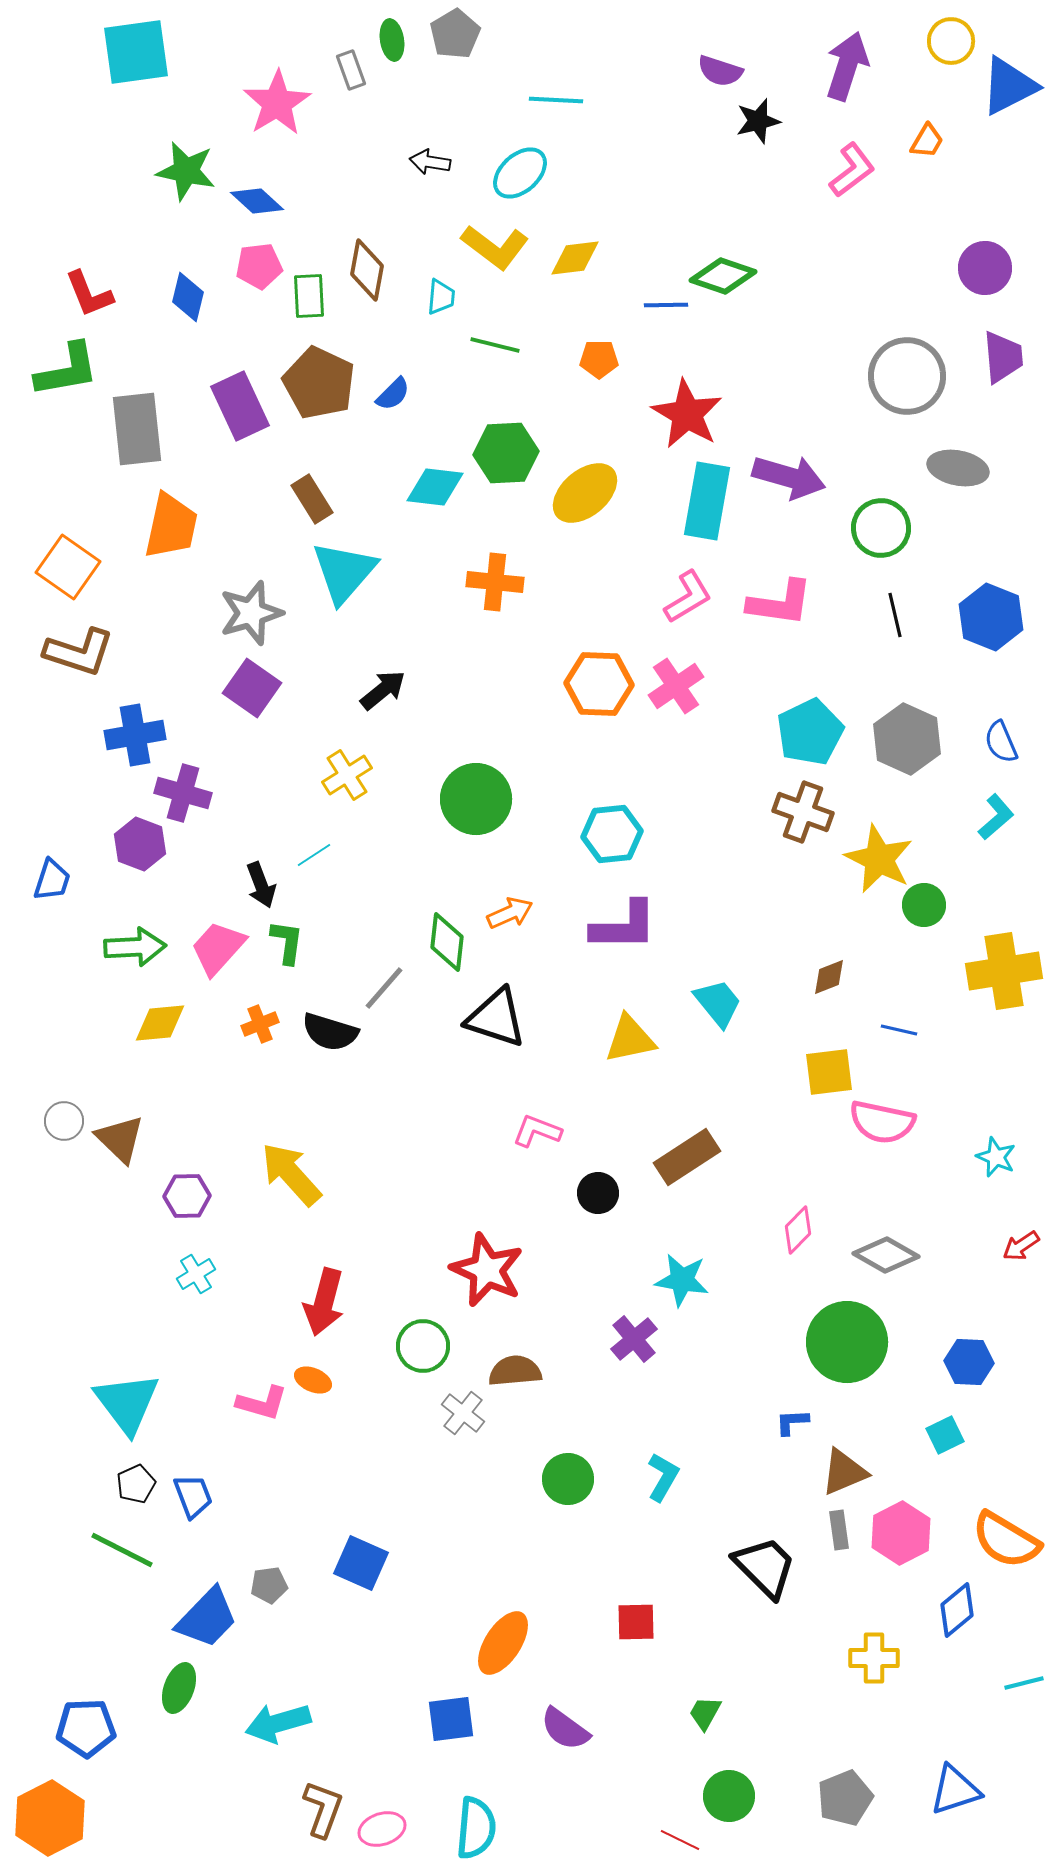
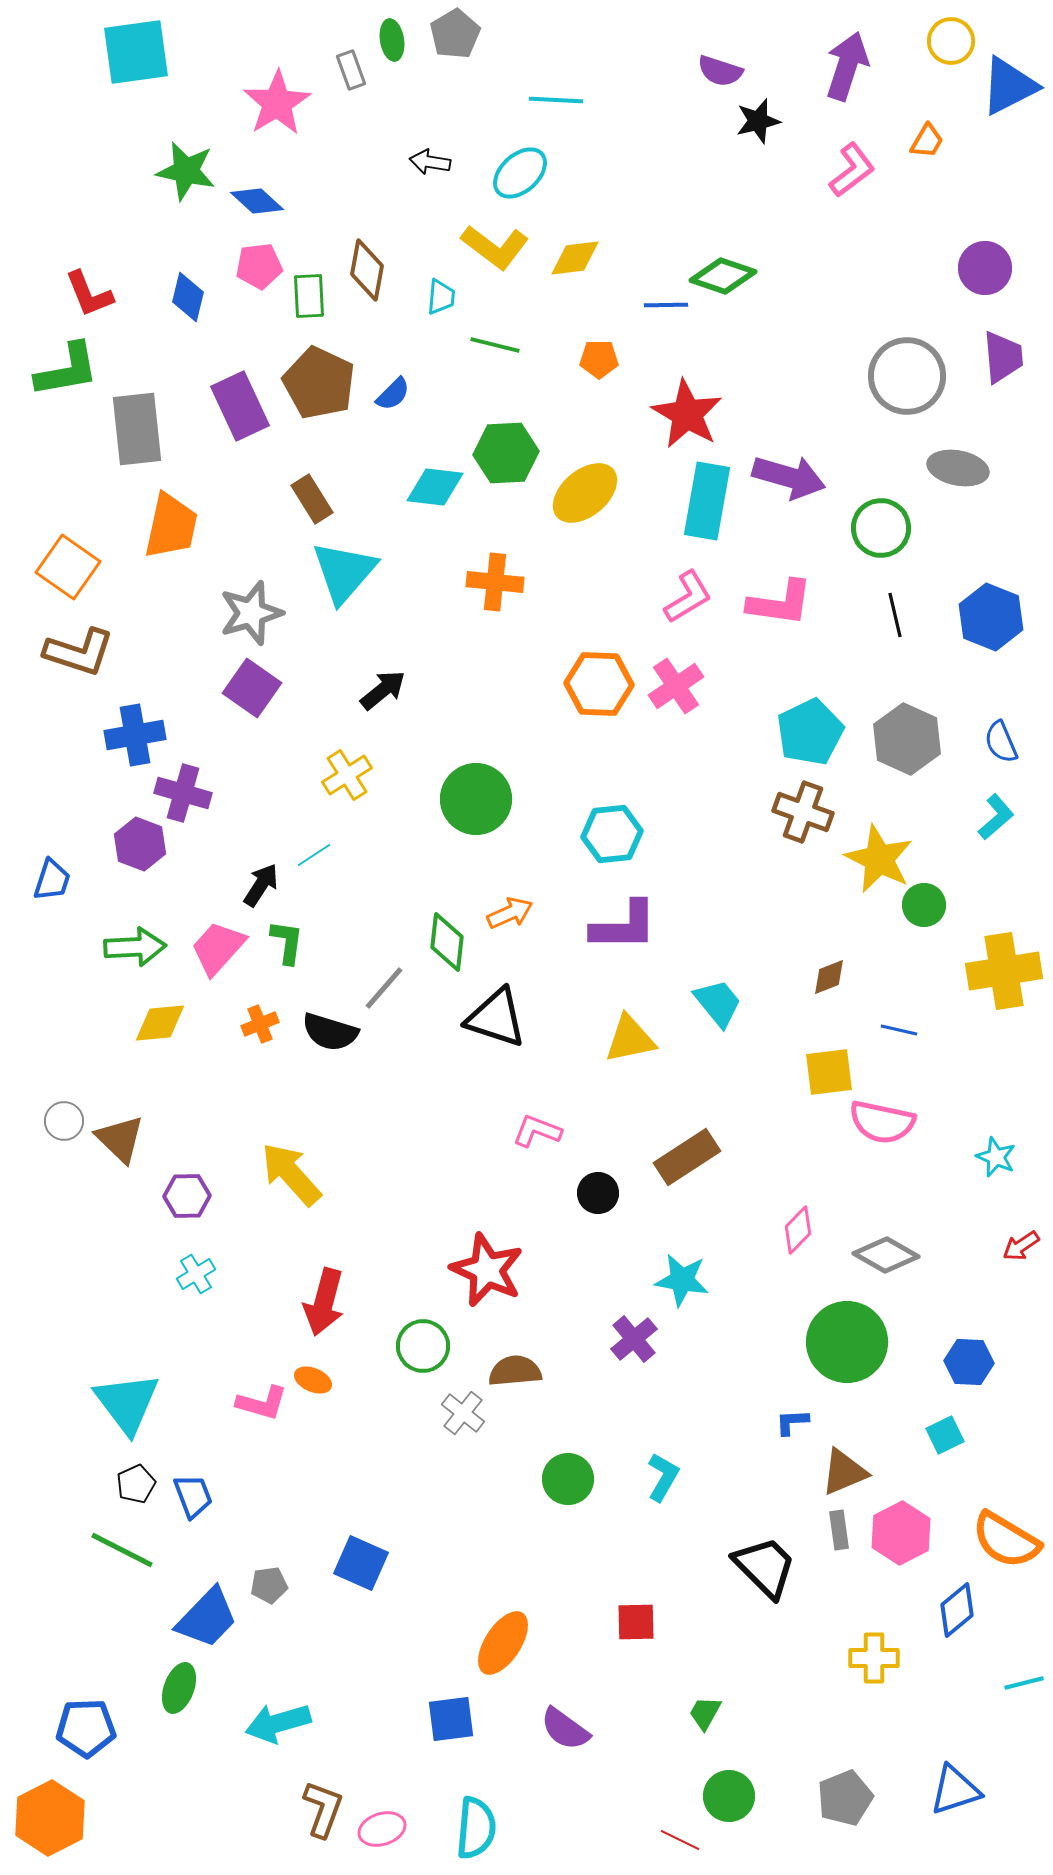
black arrow at (261, 885): rotated 126 degrees counterclockwise
